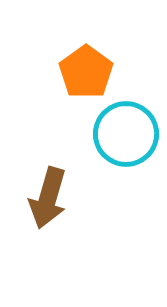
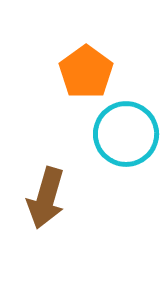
brown arrow: moved 2 px left
